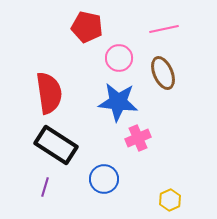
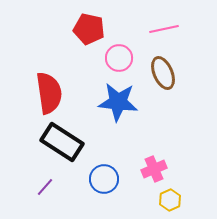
red pentagon: moved 2 px right, 2 px down
pink cross: moved 16 px right, 31 px down
black rectangle: moved 6 px right, 3 px up
purple line: rotated 24 degrees clockwise
